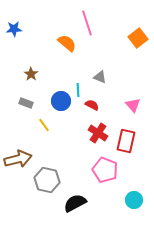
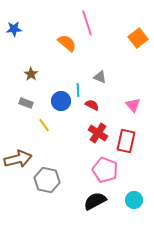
black semicircle: moved 20 px right, 2 px up
